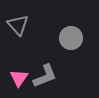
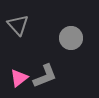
pink triangle: rotated 18 degrees clockwise
